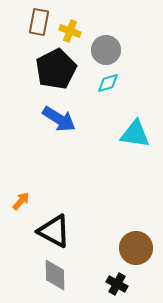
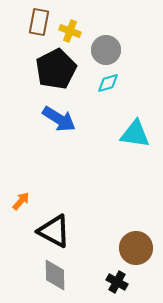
black cross: moved 2 px up
